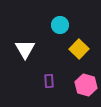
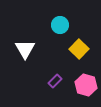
purple rectangle: moved 6 px right; rotated 48 degrees clockwise
